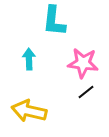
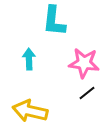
pink star: moved 1 px right
black line: moved 1 px right, 1 px down
yellow arrow: moved 1 px right
